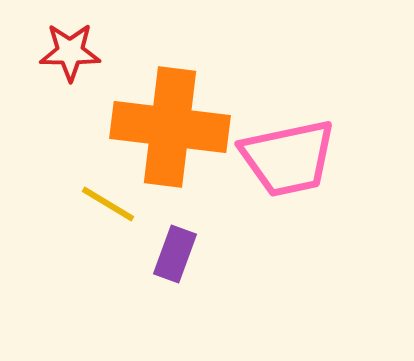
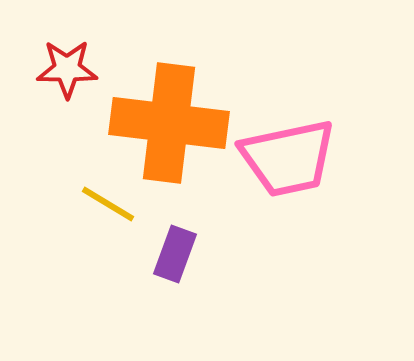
red star: moved 3 px left, 17 px down
orange cross: moved 1 px left, 4 px up
